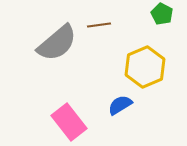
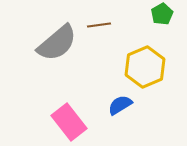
green pentagon: rotated 15 degrees clockwise
